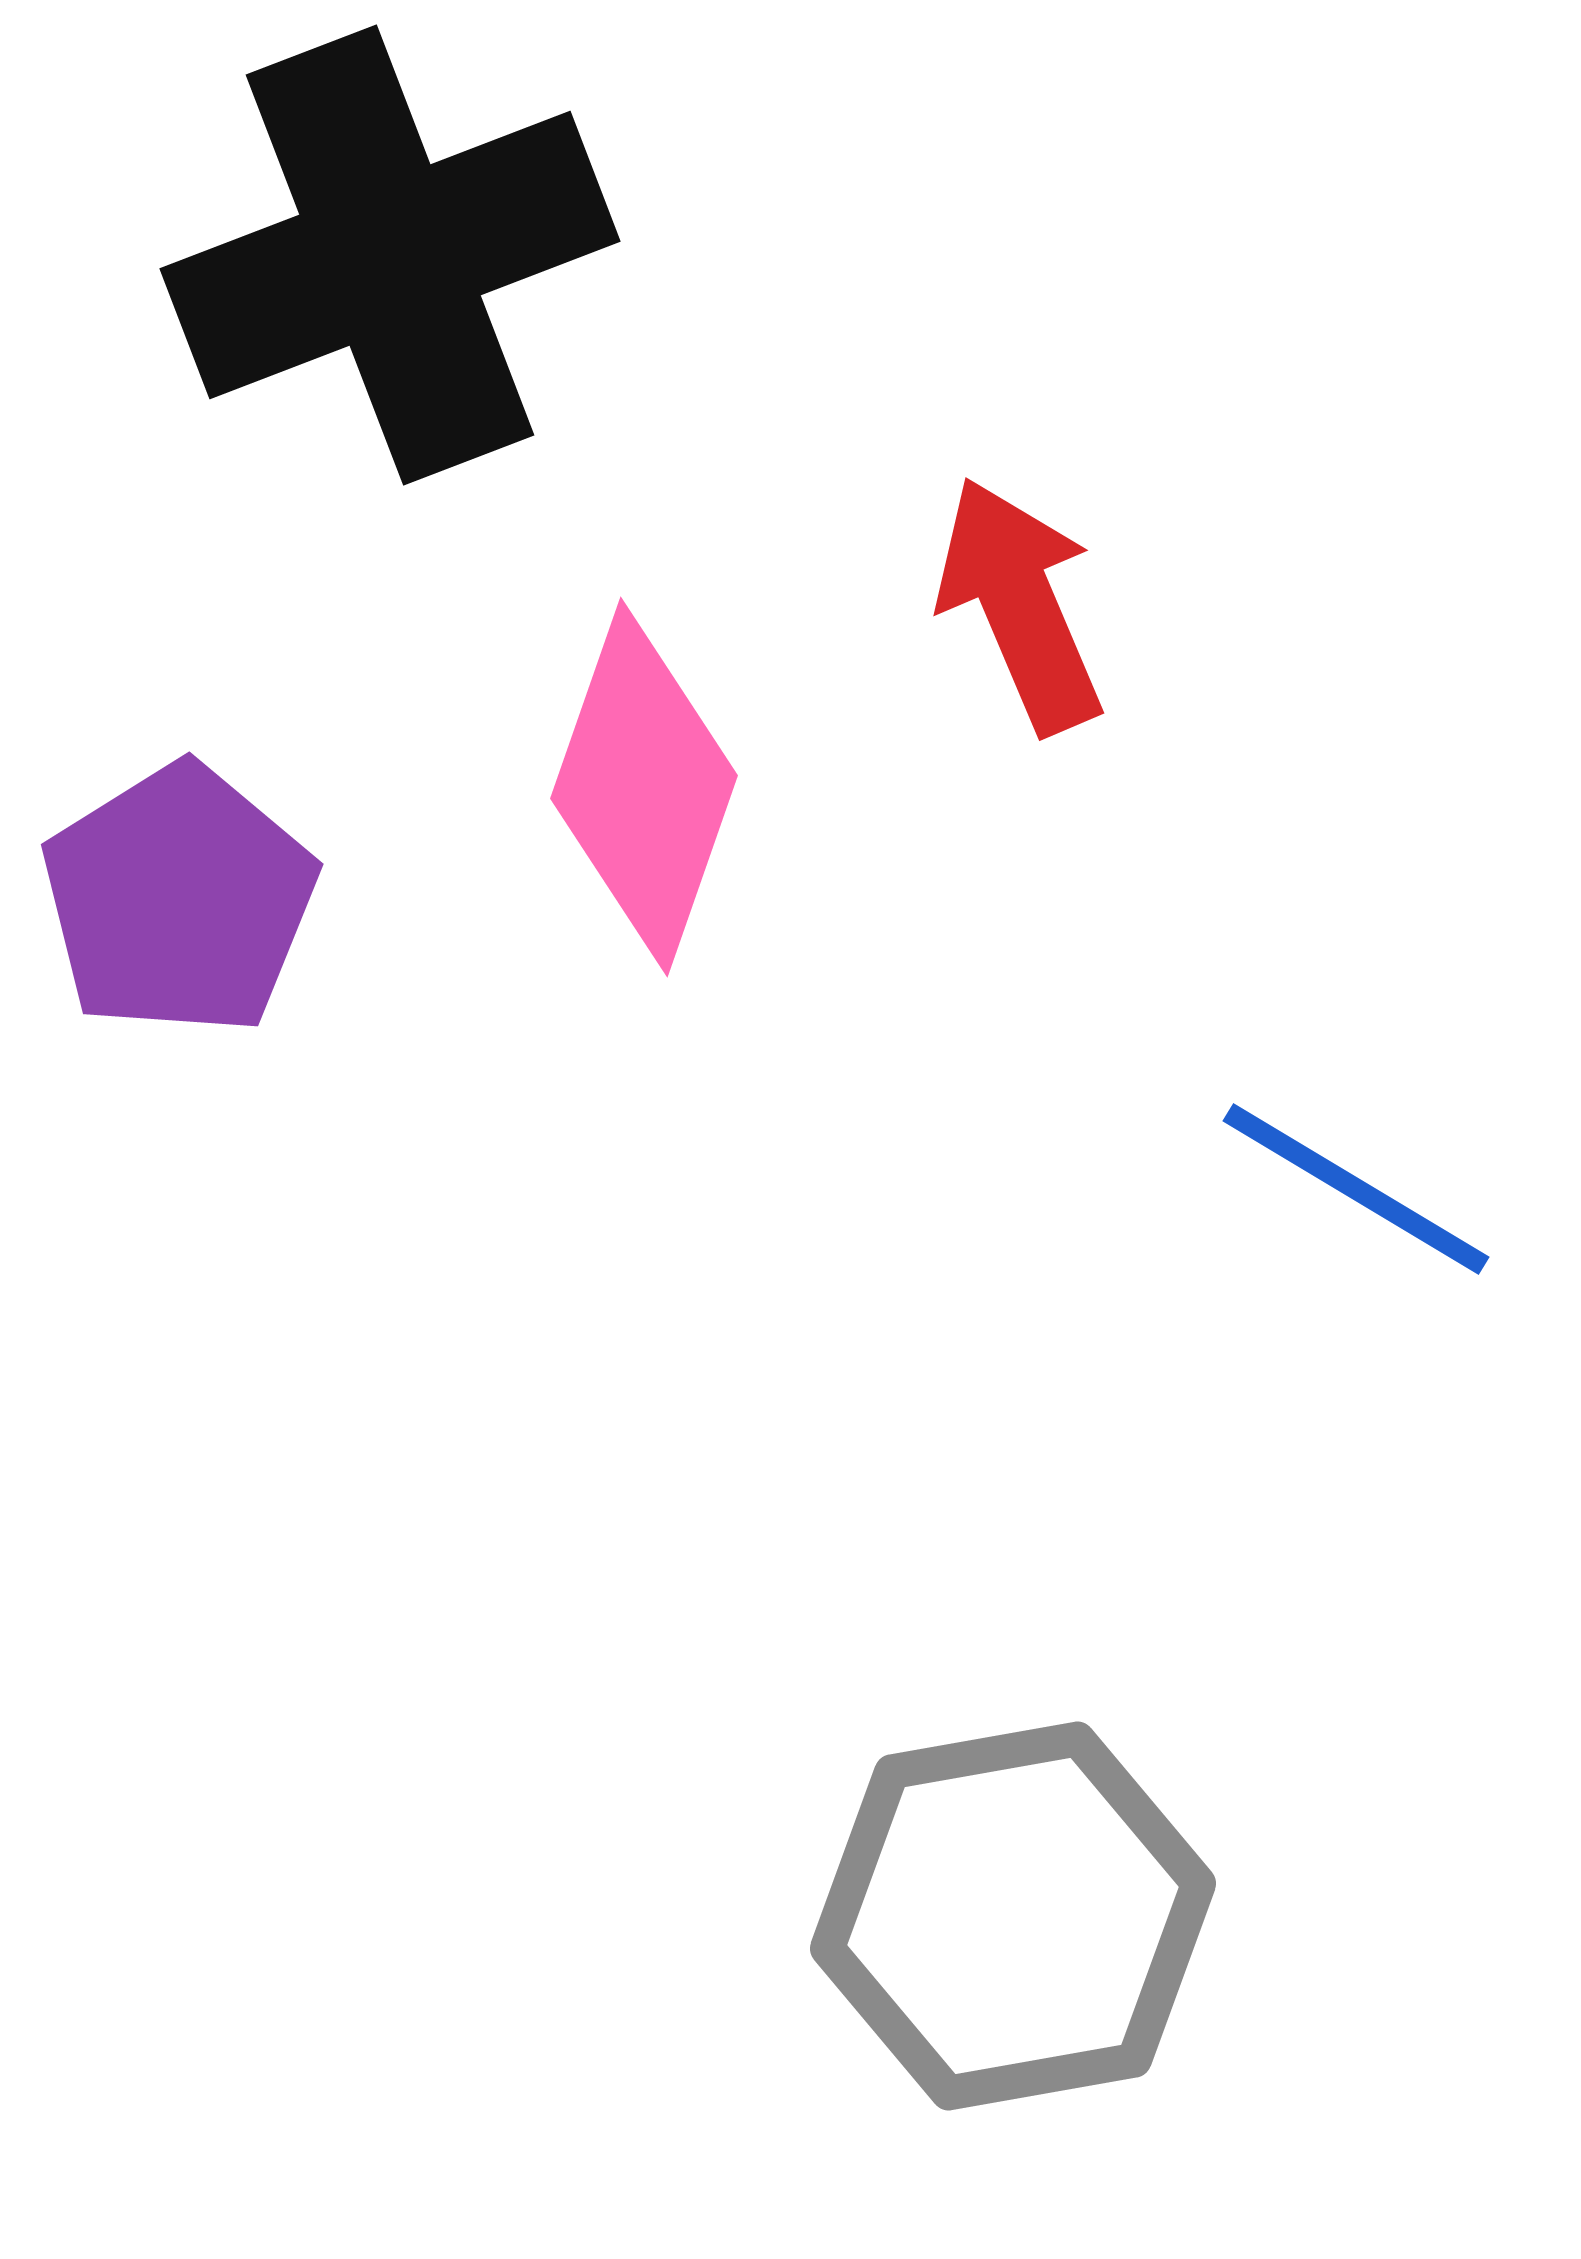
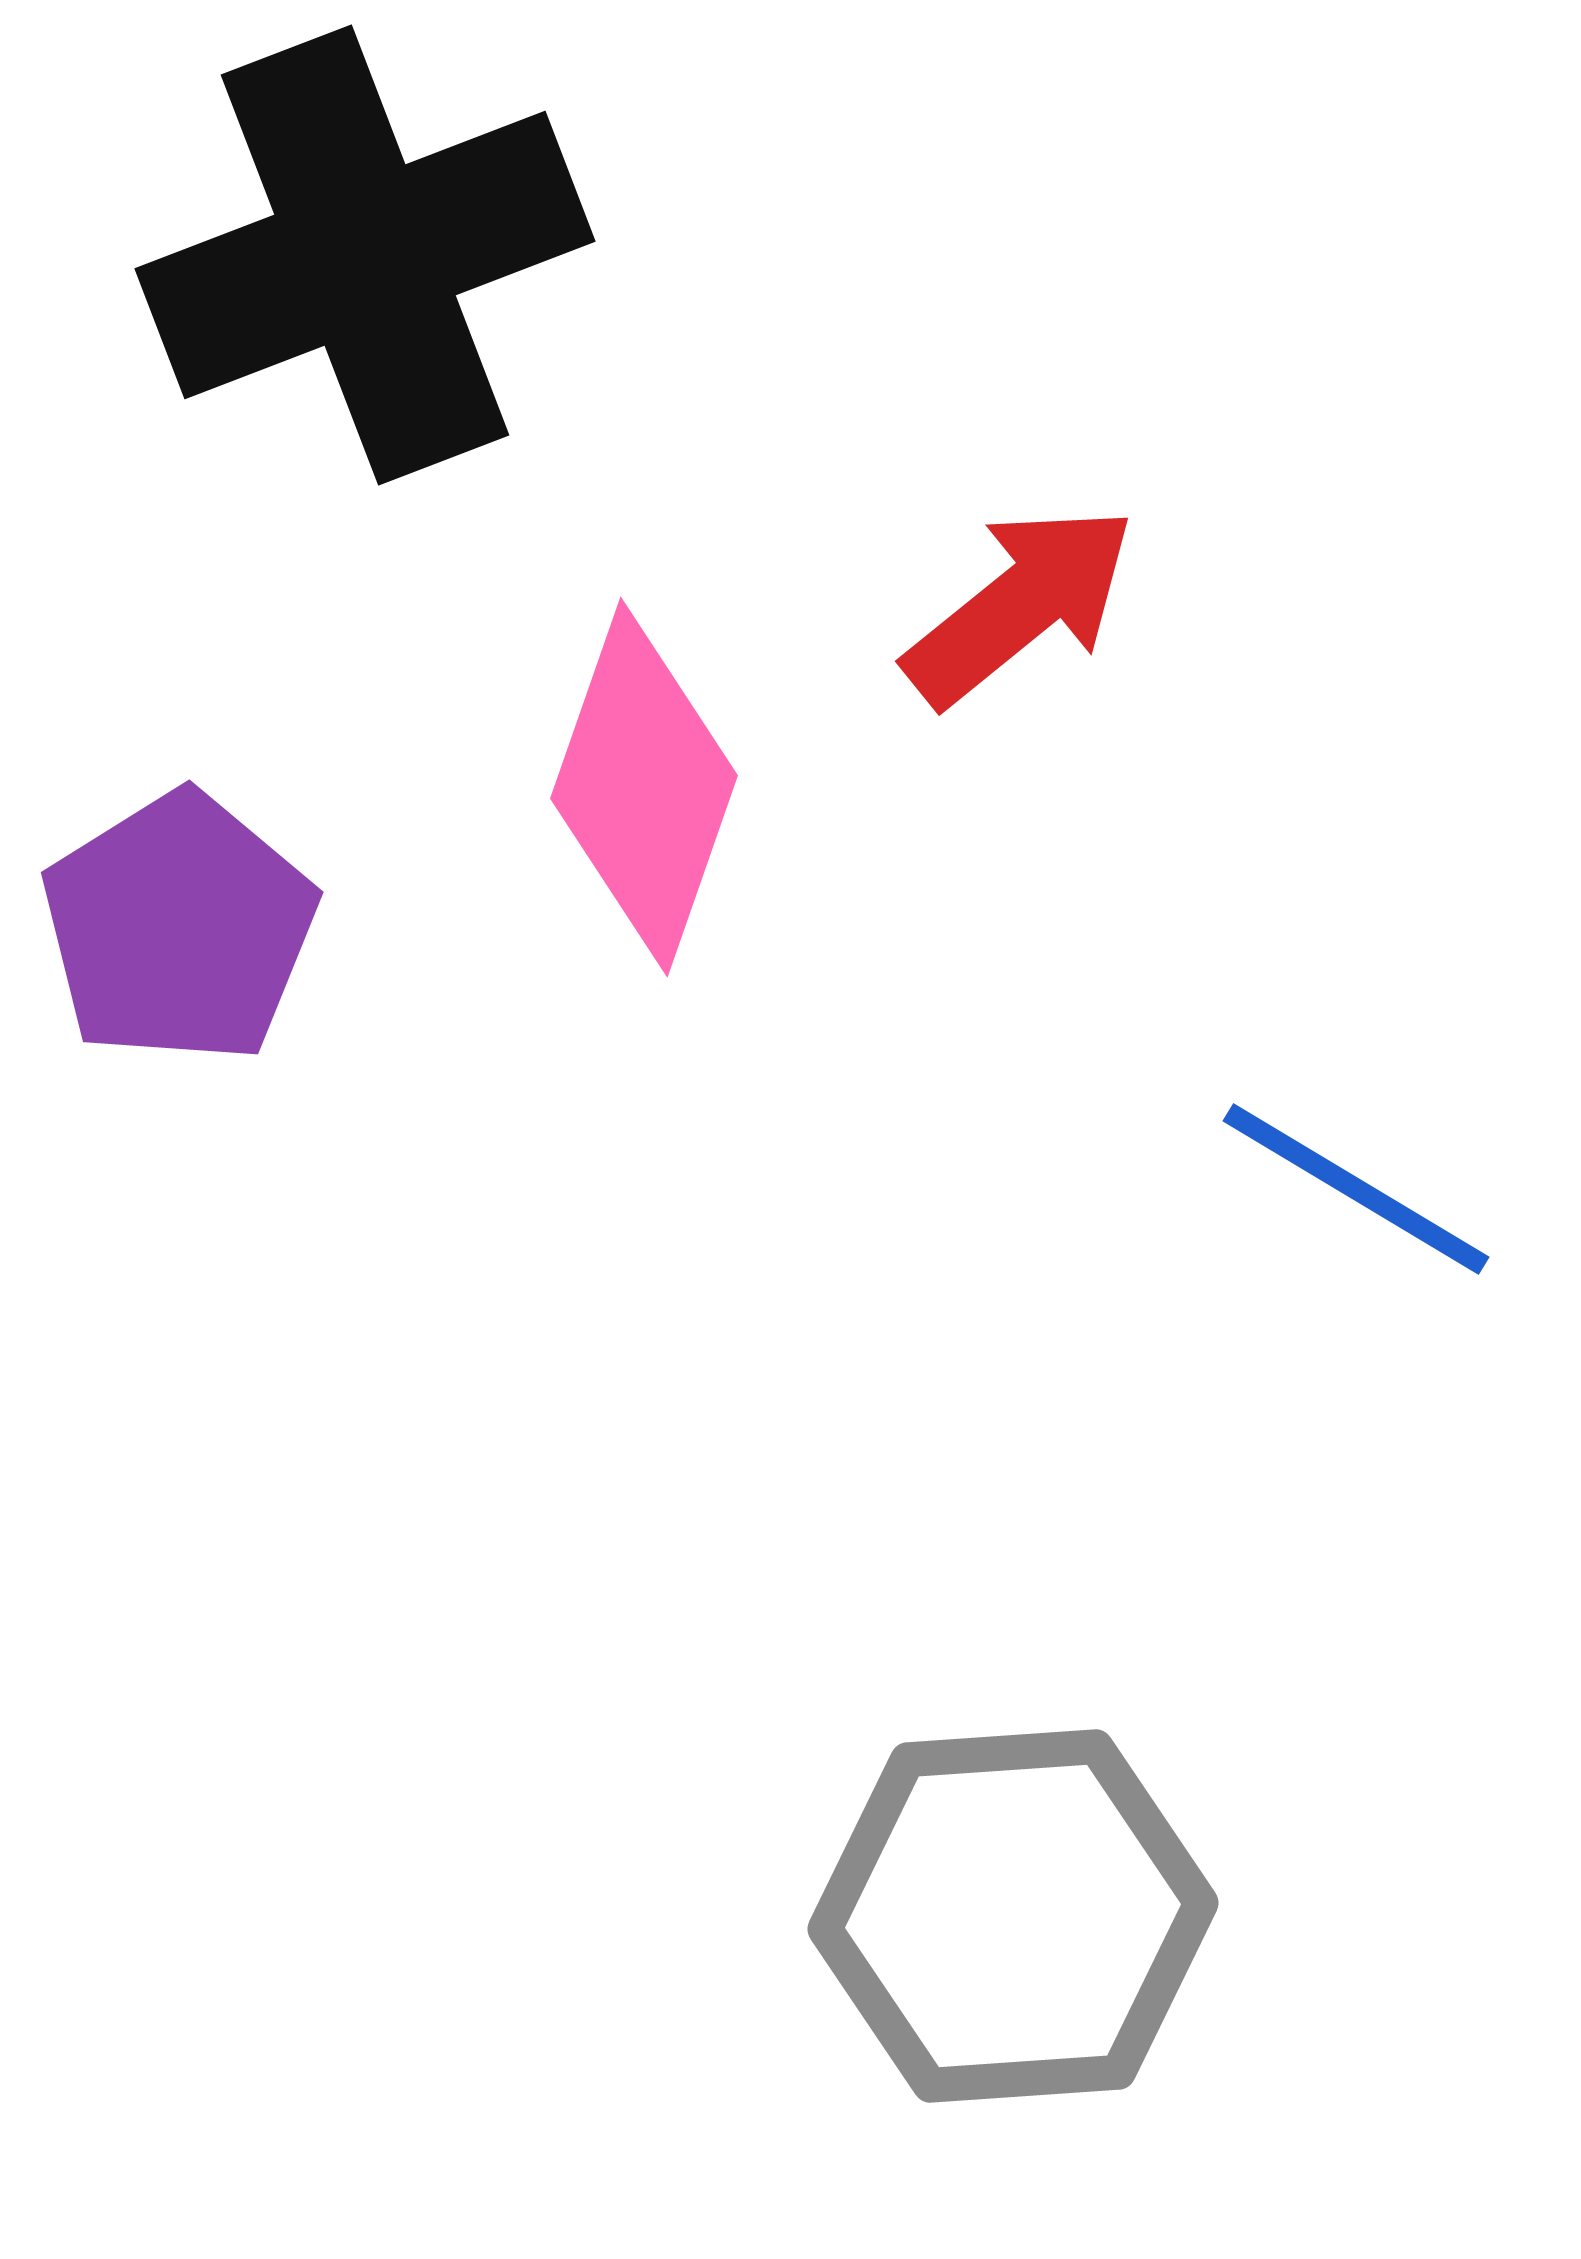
black cross: moved 25 px left
red arrow: rotated 74 degrees clockwise
purple pentagon: moved 28 px down
gray hexagon: rotated 6 degrees clockwise
